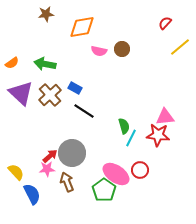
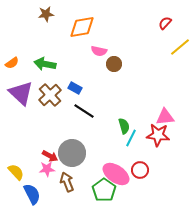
brown circle: moved 8 px left, 15 px down
red arrow: rotated 70 degrees clockwise
